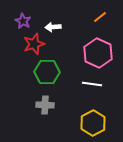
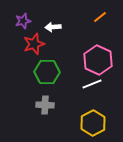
purple star: rotated 28 degrees clockwise
pink hexagon: moved 7 px down
white line: rotated 30 degrees counterclockwise
